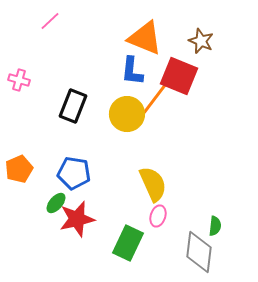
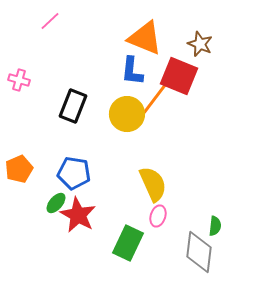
brown star: moved 1 px left, 3 px down
red star: moved 1 px right, 4 px up; rotated 30 degrees counterclockwise
